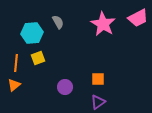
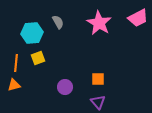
pink star: moved 4 px left, 1 px up
orange triangle: rotated 24 degrees clockwise
purple triangle: rotated 35 degrees counterclockwise
